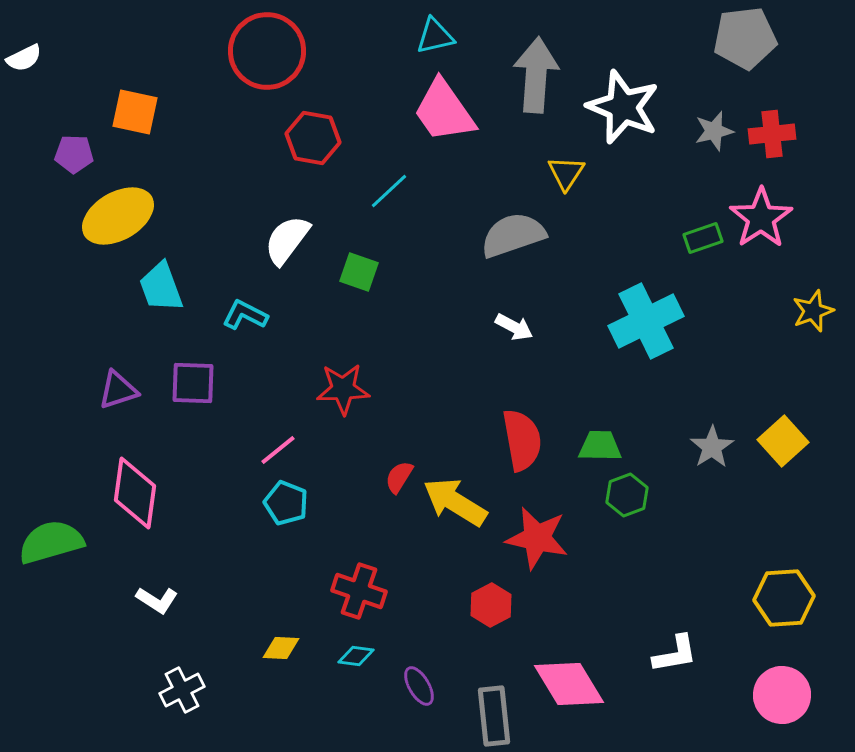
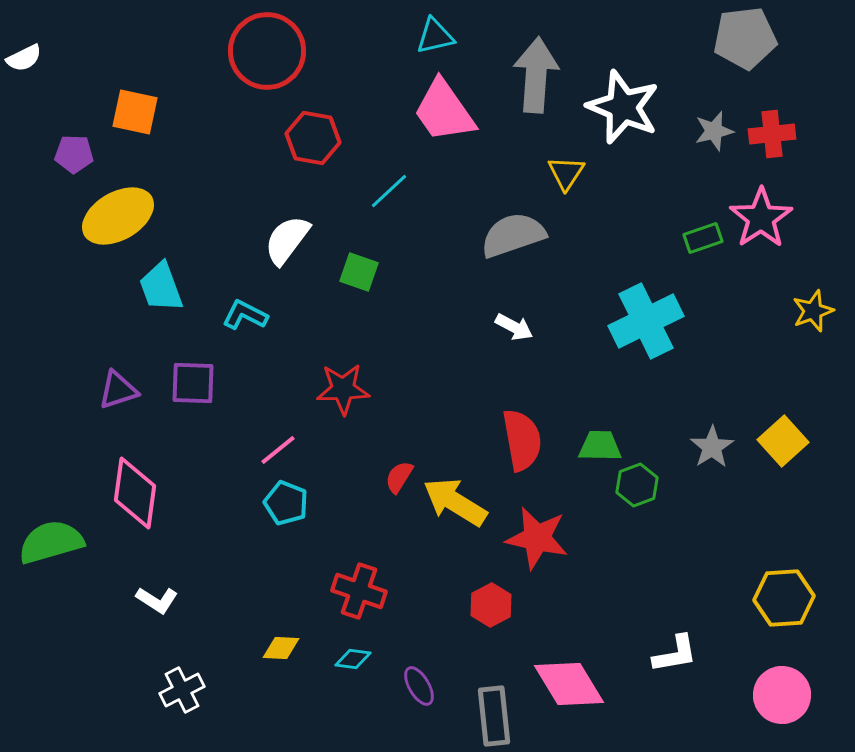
green hexagon at (627, 495): moved 10 px right, 10 px up
cyan diamond at (356, 656): moved 3 px left, 3 px down
